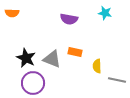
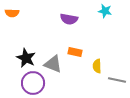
cyan star: moved 2 px up
gray triangle: moved 1 px right, 5 px down
